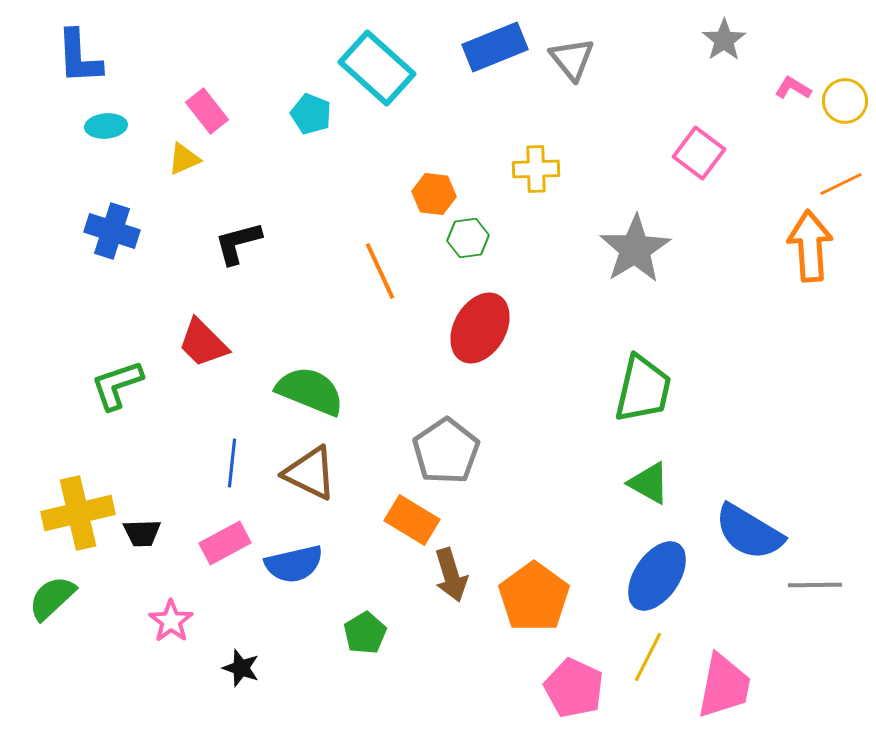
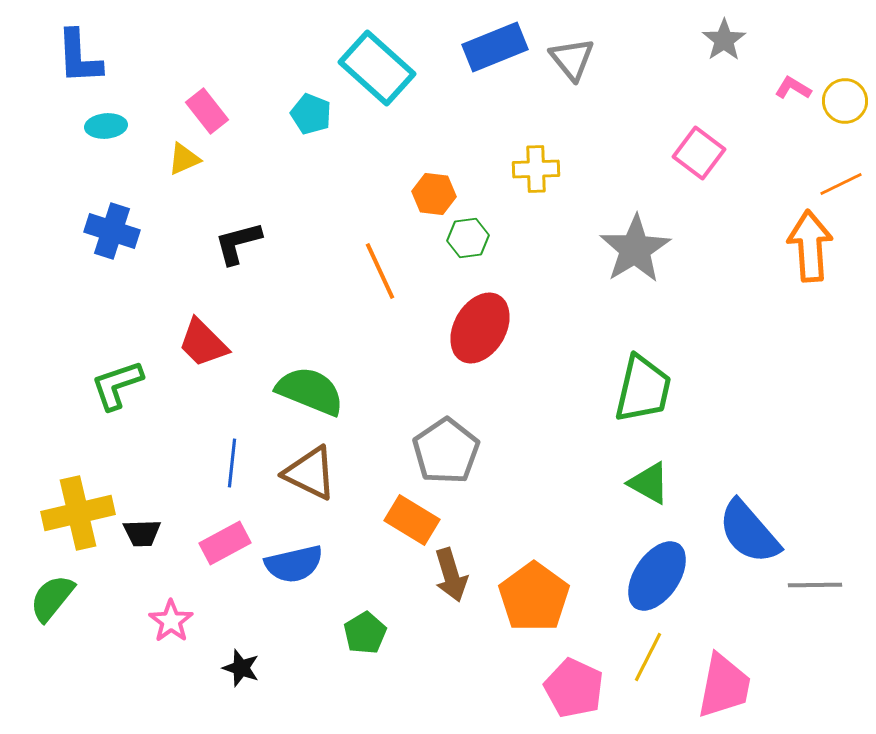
blue semicircle at (749, 532): rotated 18 degrees clockwise
green semicircle at (52, 598): rotated 8 degrees counterclockwise
